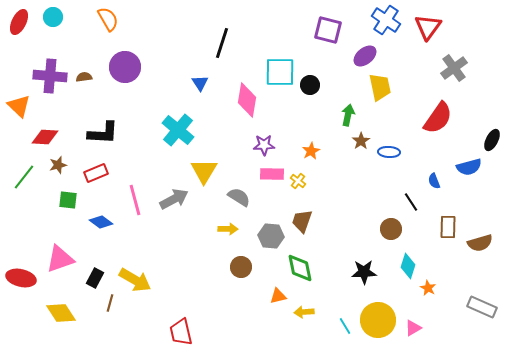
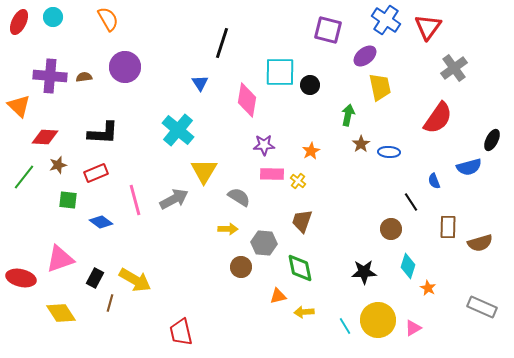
brown star at (361, 141): moved 3 px down
gray hexagon at (271, 236): moved 7 px left, 7 px down
